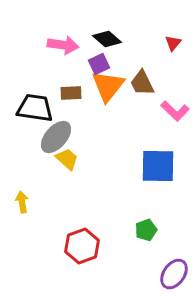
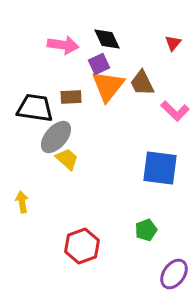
black diamond: rotated 24 degrees clockwise
brown rectangle: moved 4 px down
blue square: moved 2 px right, 2 px down; rotated 6 degrees clockwise
